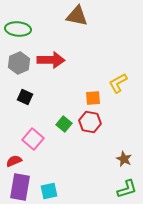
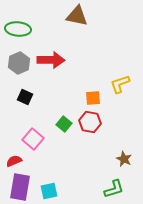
yellow L-shape: moved 2 px right, 1 px down; rotated 10 degrees clockwise
green L-shape: moved 13 px left
